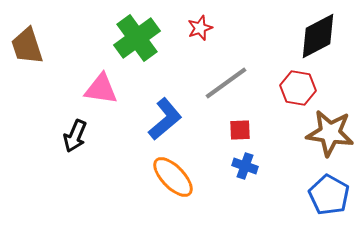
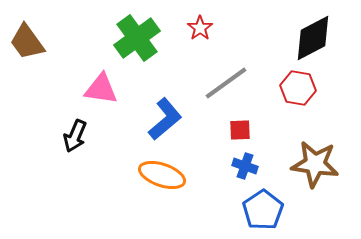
red star: rotated 15 degrees counterclockwise
black diamond: moved 5 px left, 2 px down
brown trapezoid: moved 4 px up; rotated 18 degrees counterclockwise
brown star: moved 15 px left, 31 px down
orange ellipse: moved 11 px left, 2 px up; rotated 27 degrees counterclockwise
blue pentagon: moved 66 px left, 15 px down; rotated 9 degrees clockwise
